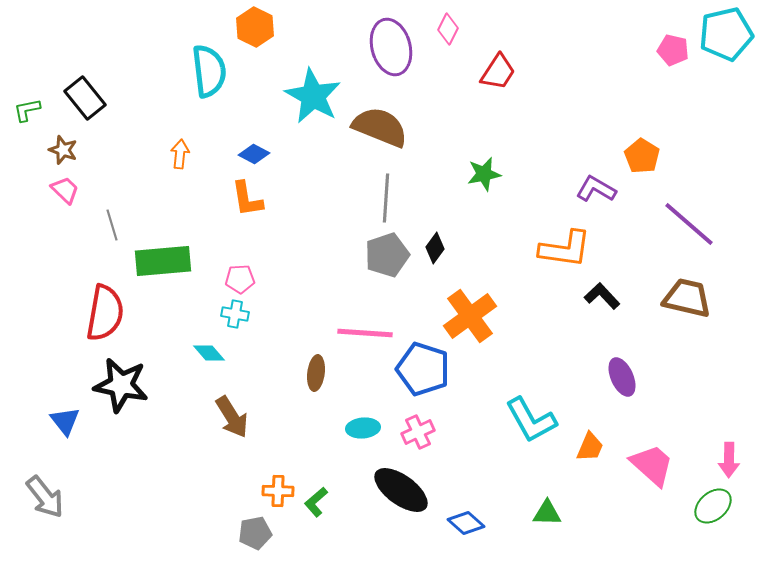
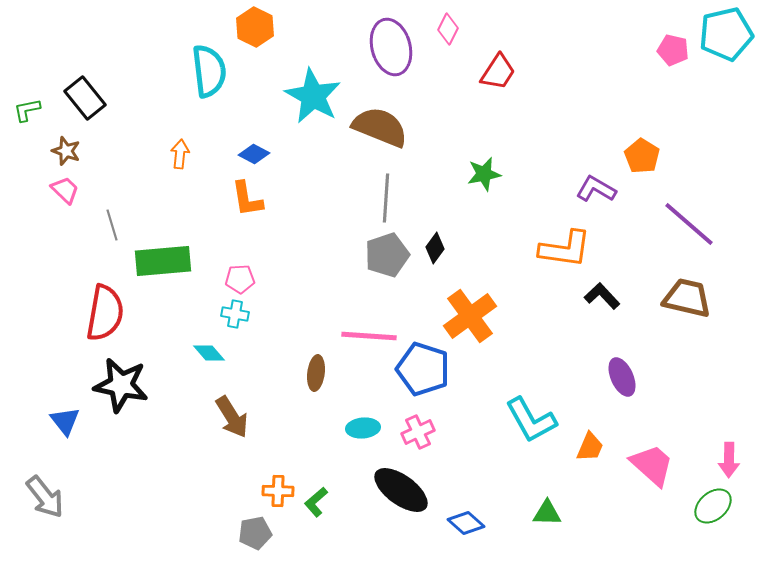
brown star at (63, 150): moved 3 px right, 1 px down
pink line at (365, 333): moved 4 px right, 3 px down
